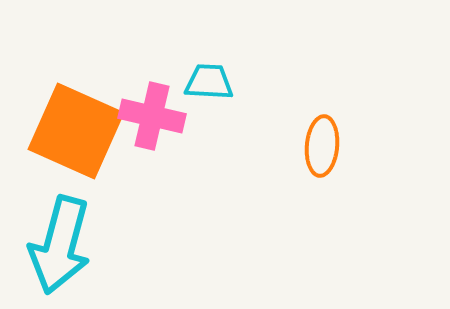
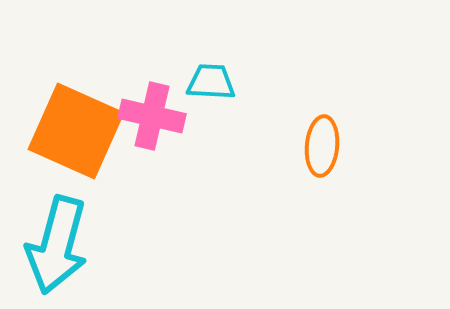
cyan trapezoid: moved 2 px right
cyan arrow: moved 3 px left
